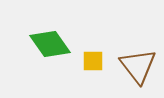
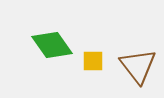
green diamond: moved 2 px right, 1 px down
